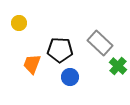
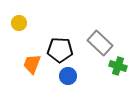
green cross: rotated 24 degrees counterclockwise
blue circle: moved 2 px left, 1 px up
